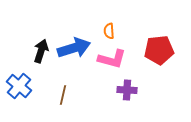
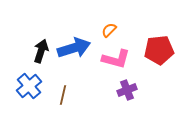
orange semicircle: moved 1 px up; rotated 49 degrees clockwise
pink L-shape: moved 4 px right
blue cross: moved 10 px right; rotated 10 degrees clockwise
purple cross: rotated 24 degrees counterclockwise
